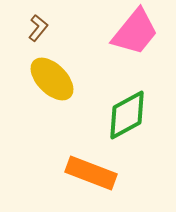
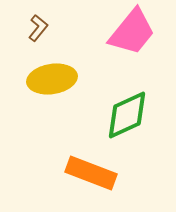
pink trapezoid: moved 3 px left
yellow ellipse: rotated 54 degrees counterclockwise
green diamond: rotated 4 degrees clockwise
